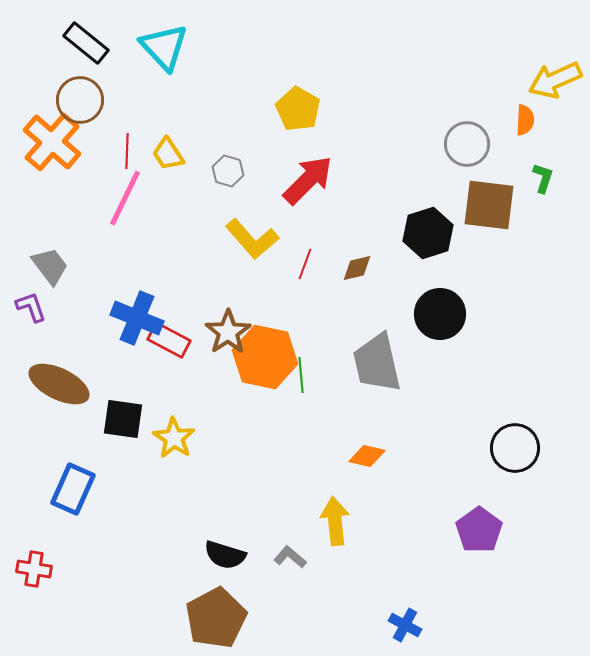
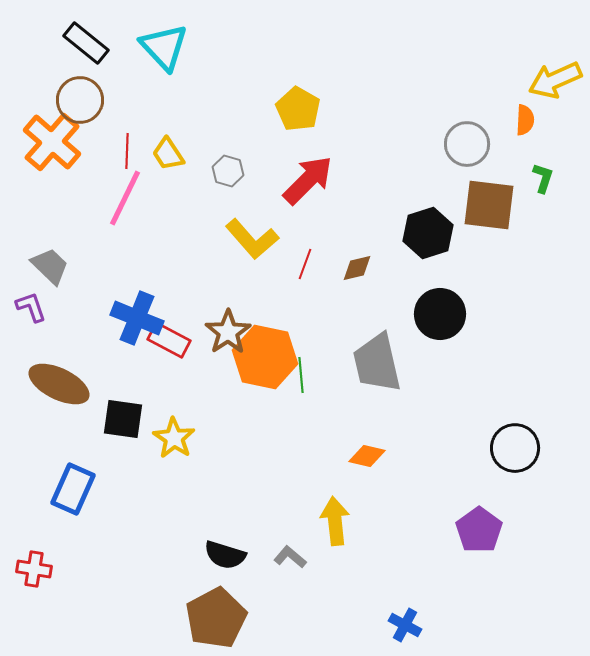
gray trapezoid at (50, 266): rotated 9 degrees counterclockwise
